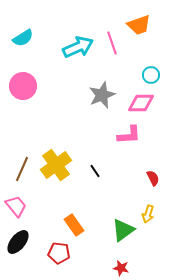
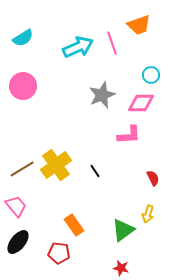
brown line: rotated 35 degrees clockwise
